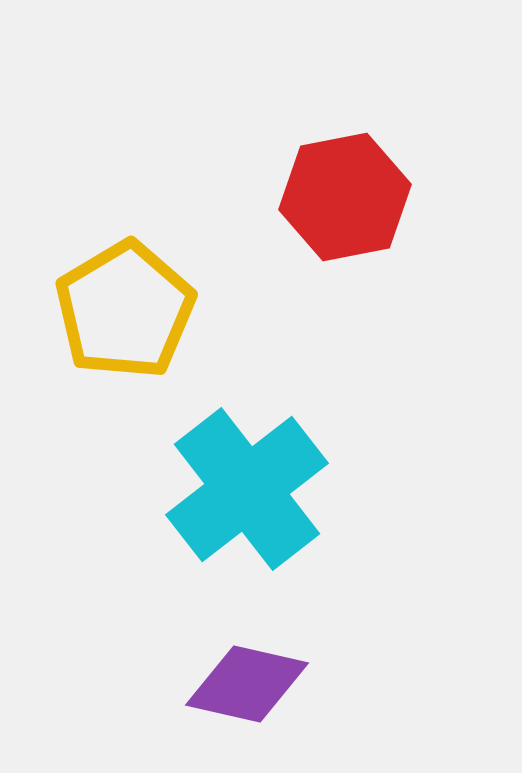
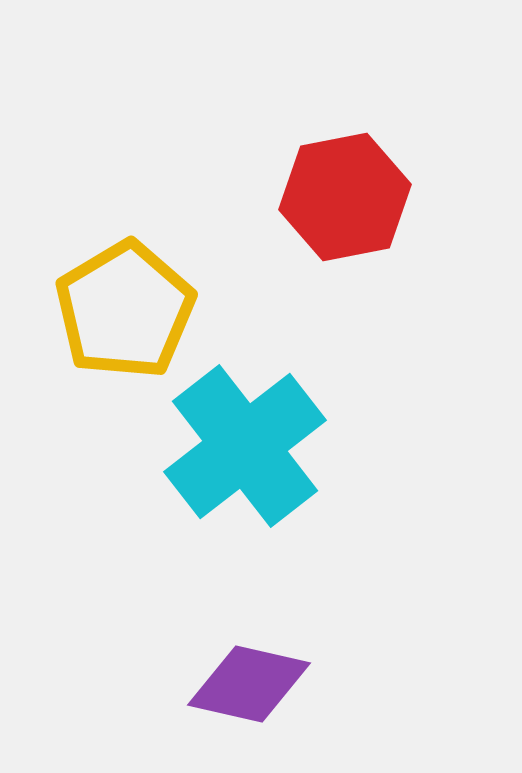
cyan cross: moved 2 px left, 43 px up
purple diamond: moved 2 px right
